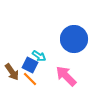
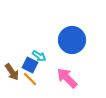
blue circle: moved 2 px left, 1 px down
pink arrow: moved 1 px right, 2 px down
